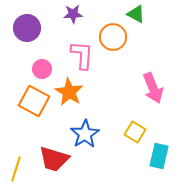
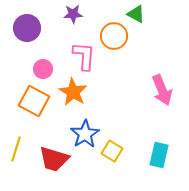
orange circle: moved 1 px right, 1 px up
pink L-shape: moved 2 px right, 1 px down
pink circle: moved 1 px right
pink arrow: moved 9 px right, 2 px down
orange star: moved 4 px right
yellow square: moved 23 px left, 19 px down
cyan rectangle: moved 1 px up
yellow line: moved 20 px up
